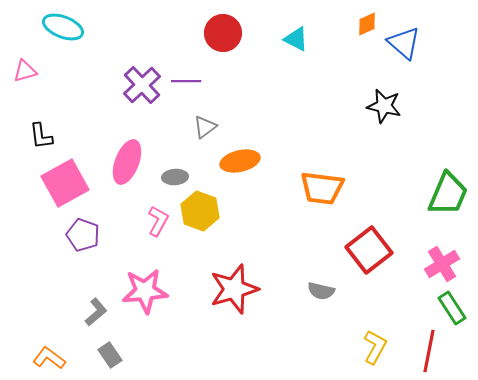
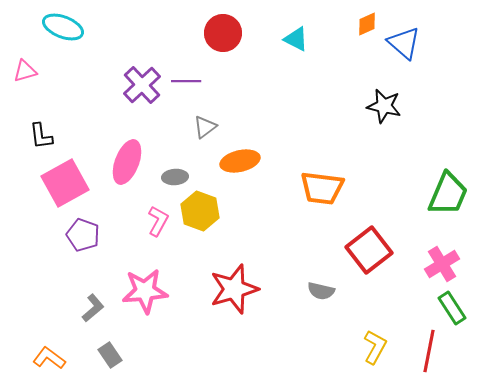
gray L-shape: moved 3 px left, 4 px up
